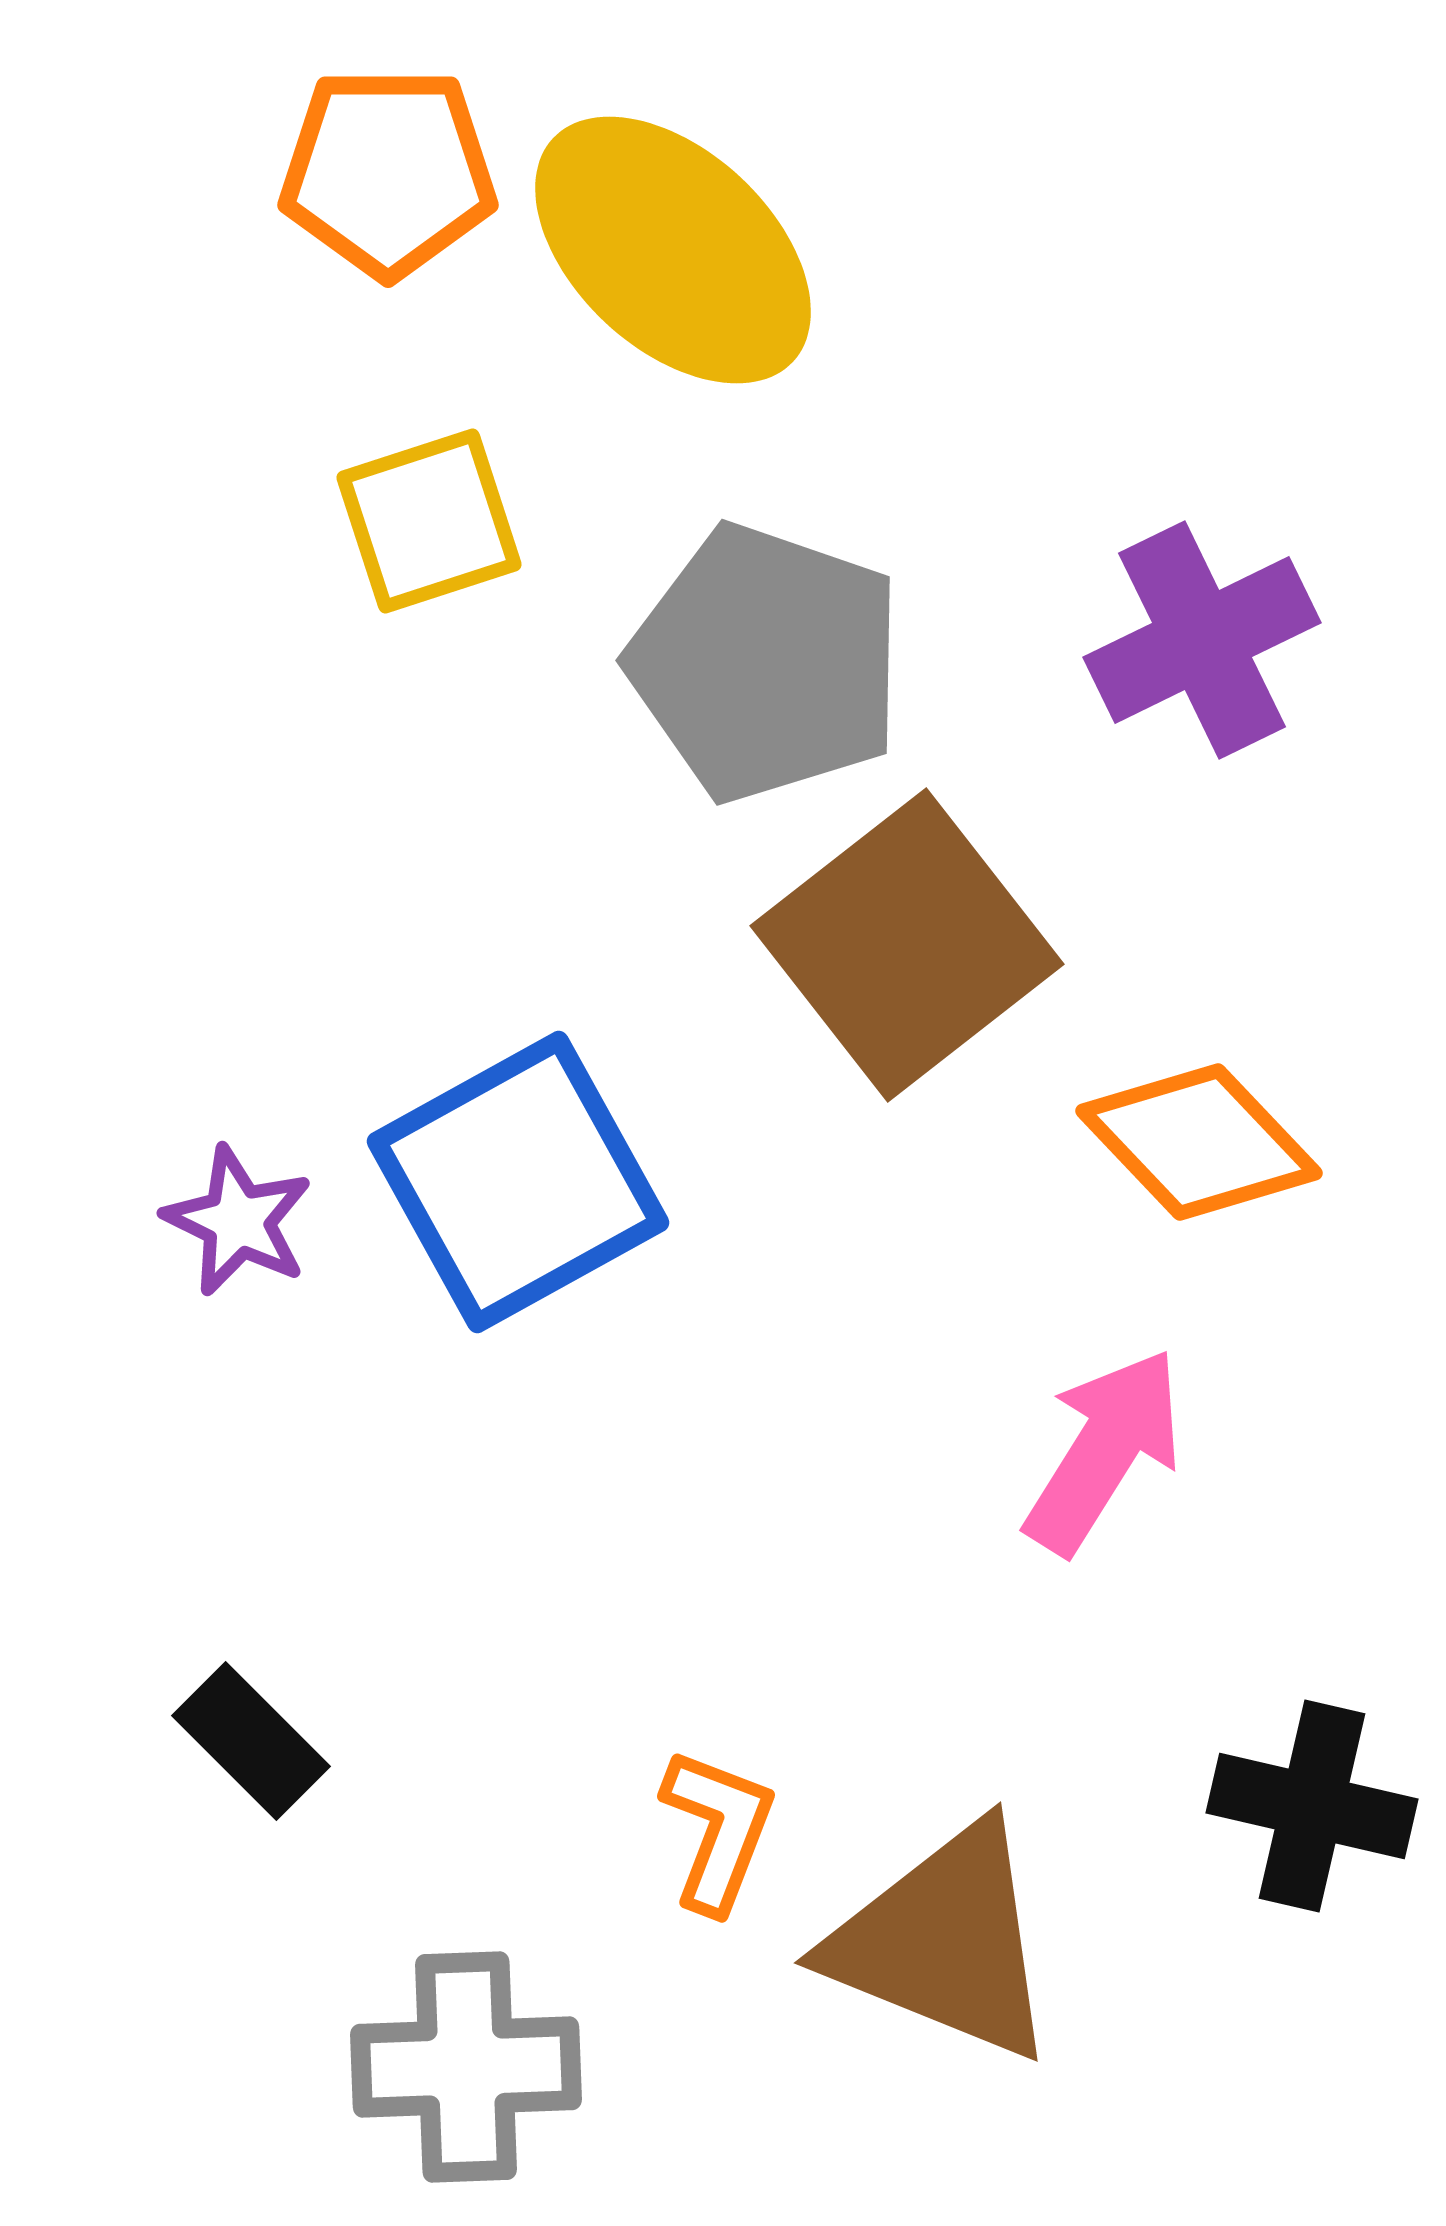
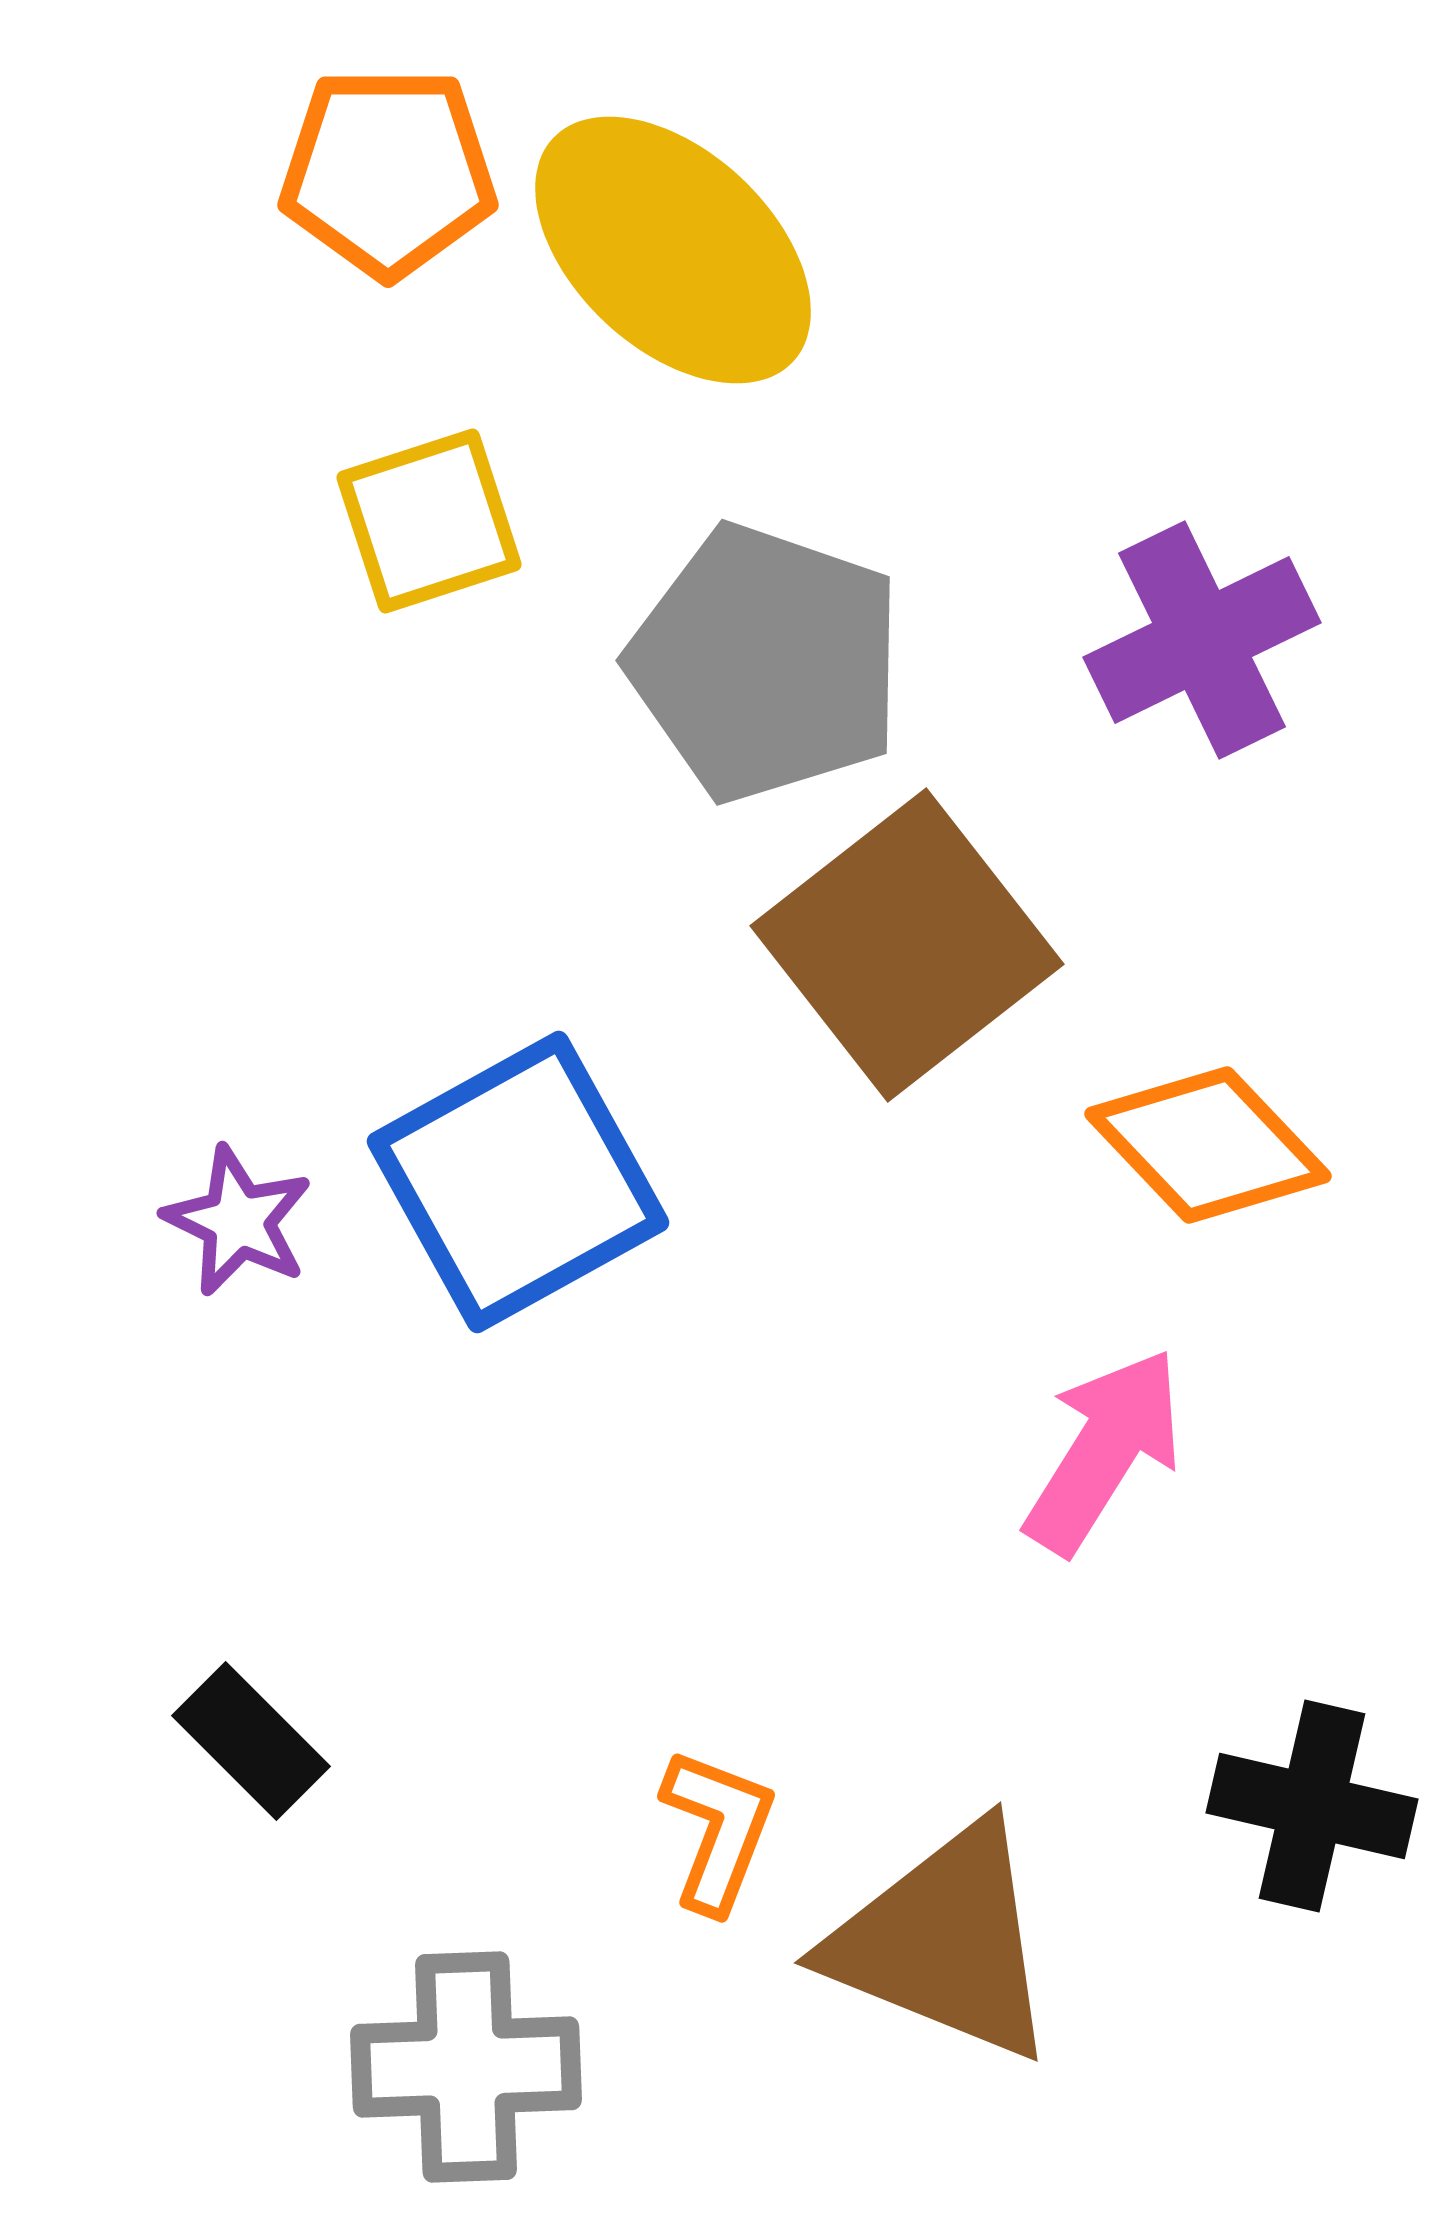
orange diamond: moved 9 px right, 3 px down
